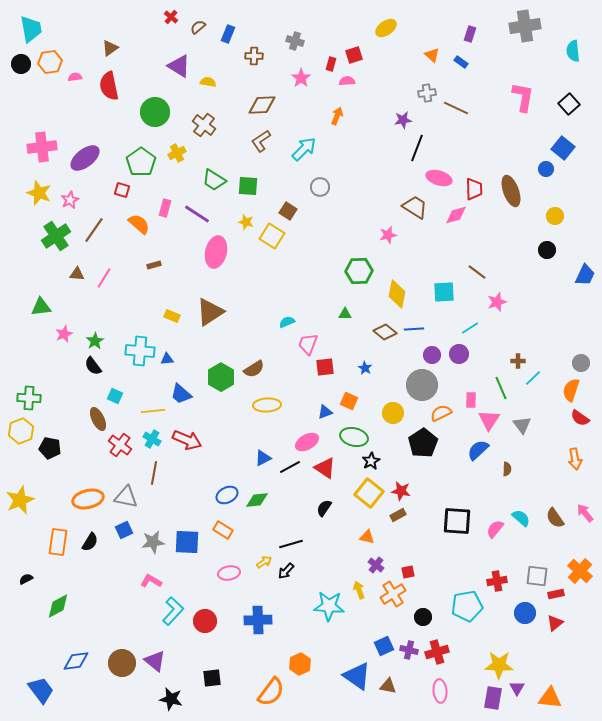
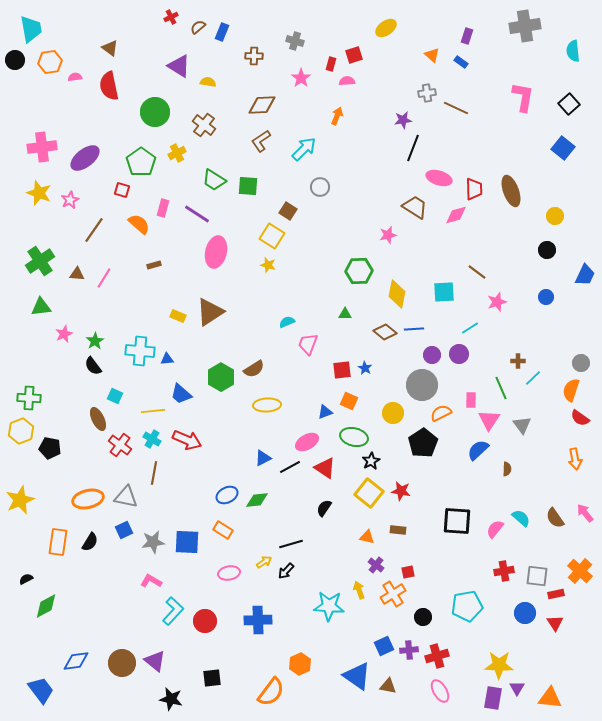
red cross at (171, 17): rotated 24 degrees clockwise
blue rectangle at (228, 34): moved 6 px left, 2 px up
purple rectangle at (470, 34): moved 3 px left, 2 px down
brown triangle at (110, 48): rotated 48 degrees counterclockwise
black circle at (21, 64): moved 6 px left, 4 px up
black line at (417, 148): moved 4 px left
blue circle at (546, 169): moved 128 px down
pink rectangle at (165, 208): moved 2 px left
yellow star at (246, 222): moved 22 px right, 43 px down
green cross at (56, 236): moved 16 px left, 25 px down
yellow rectangle at (172, 316): moved 6 px right
red square at (325, 367): moved 17 px right, 3 px down
brown rectangle at (398, 515): moved 15 px down; rotated 35 degrees clockwise
red cross at (497, 581): moved 7 px right, 10 px up
green diamond at (58, 606): moved 12 px left
red triangle at (555, 623): rotated 24 degrees counterclockwise
purple cross at (409, 650): rotated 18 degrees counterclockwise
red cross at (437, 652): moved 4 px down
pink ellipse at (440, 691): rotated 25 degrees counterclockwise
